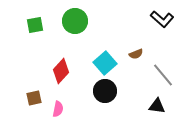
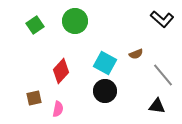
green square: rotated 24 degrees counterclockwise
cyan square: rotated 20 degrees counterclockwise
